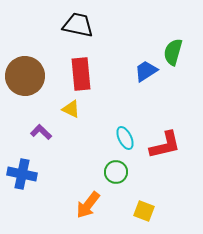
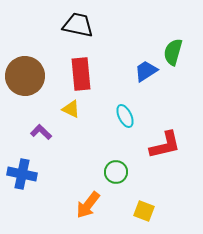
cyan ellipse: moved 22 px up
